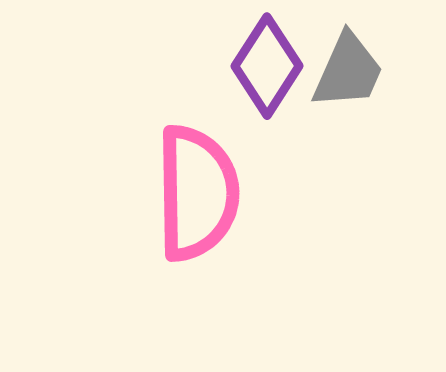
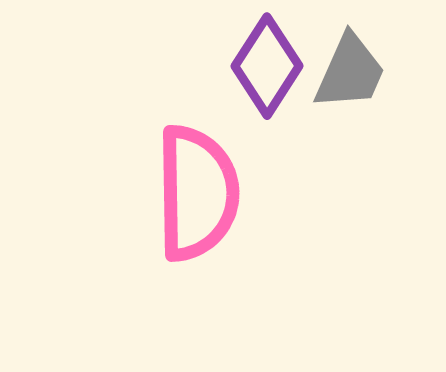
gray trapezoid: moved 2 px right, 1 px down
